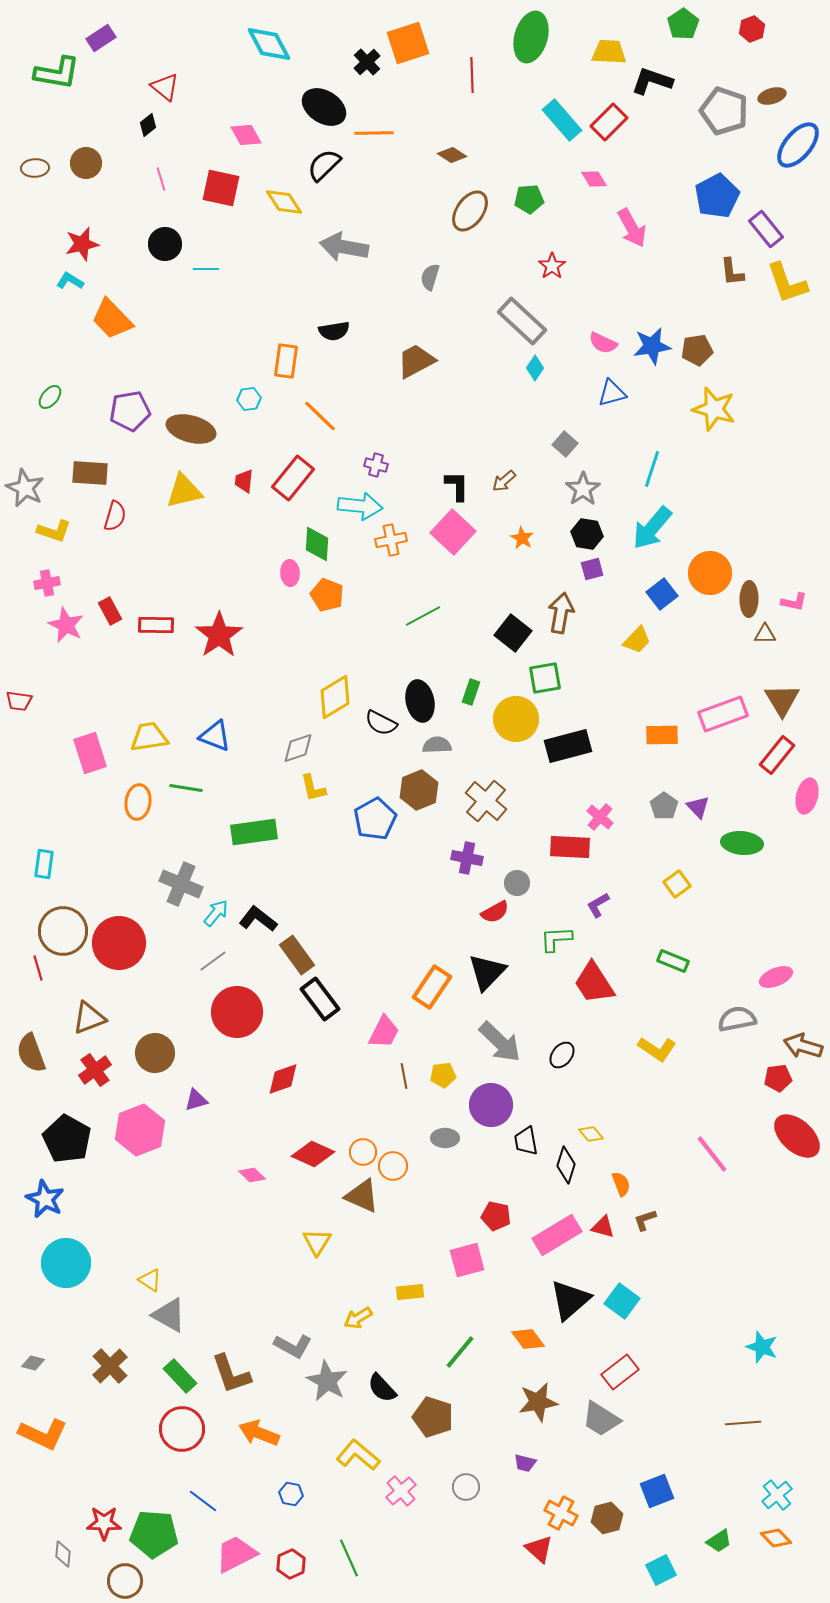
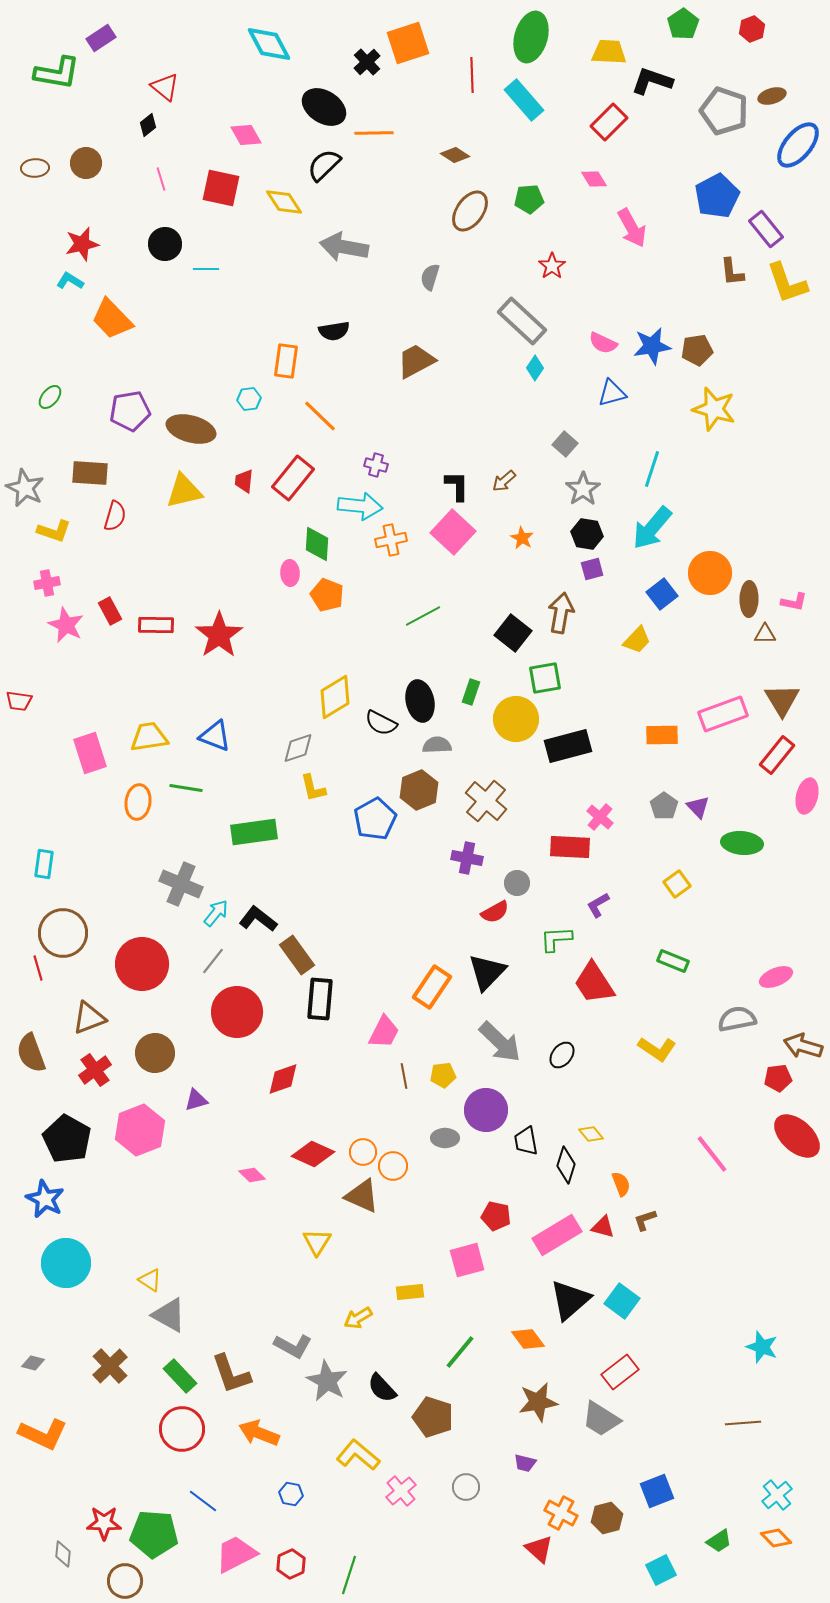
cyan rectangle at (562, 120): moved 38 px left, 20 px up
brown diamond at (452, 155): moved 3 px right
brown circle at (63, 931): moved 2 px down
red circle at (119, 943): moved 23 px right, 21 px down
gray line at (213, 961): rotated 16 degrees counterclockwise
black rectangle at (320, 999): rotated 42 degrees clockwise
purple circle at (491, 1105): moved 5 px left, 5 px down
green line at (349, 1558): moved 17 px down; rotated 42 degrees clockwise
